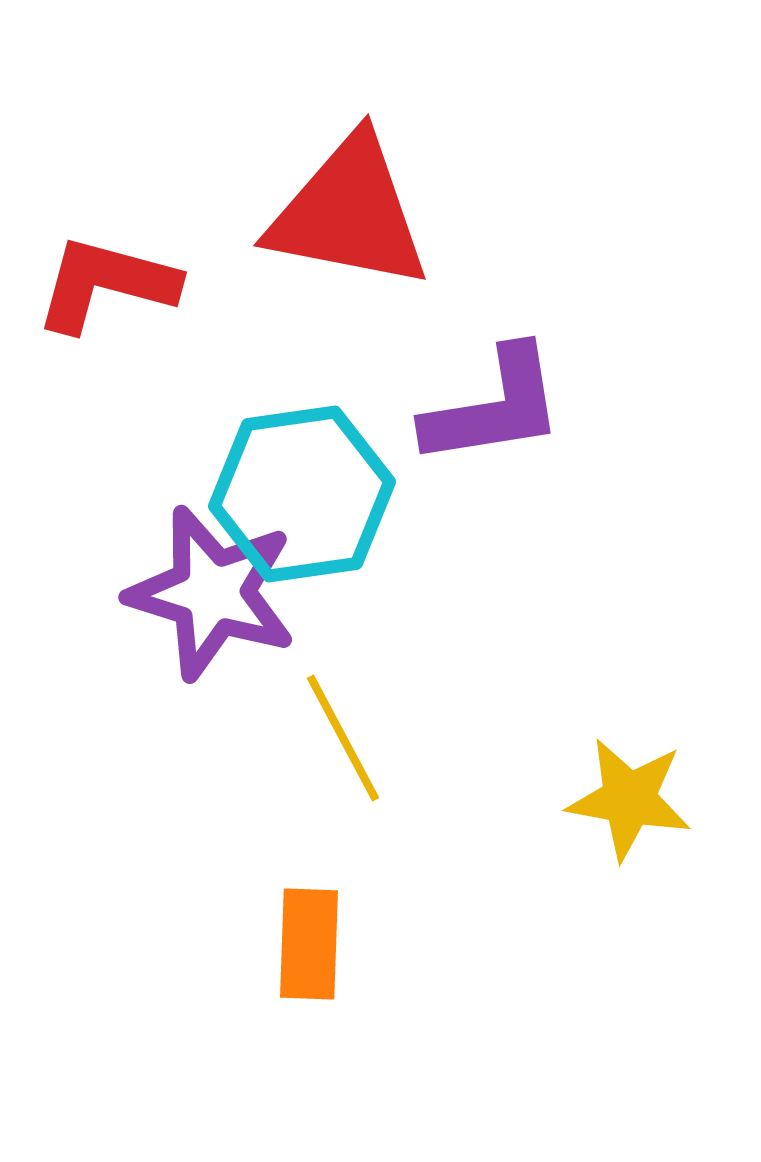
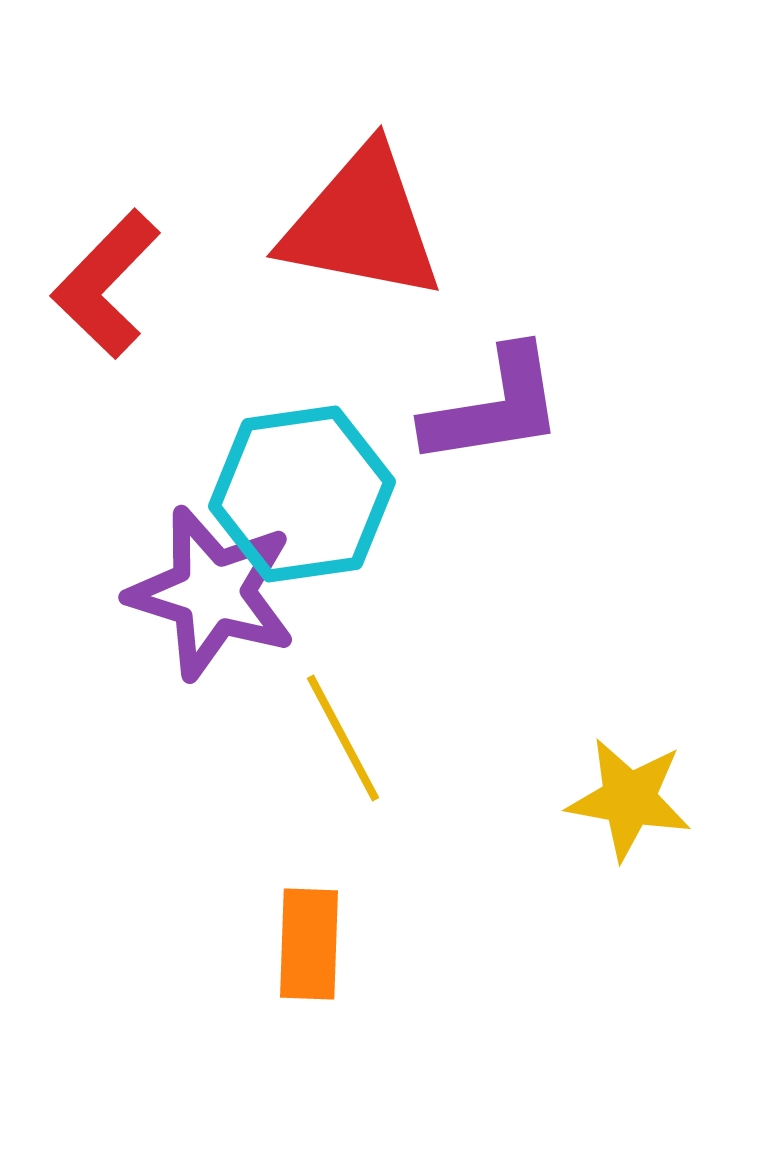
red triangle: moved 13 px right, 11 px down
red L-shape: rotated 61 degrees counterclockwise
